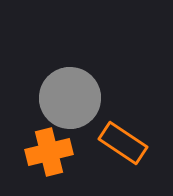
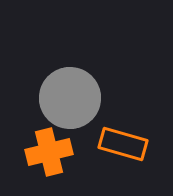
orange rectangle: moved 1 px down; rotated 18 degrees counterclockwise
